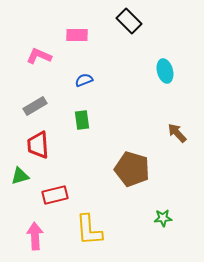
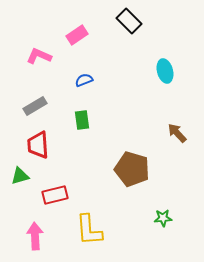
pink rectangle: rotated 35 degrees counterclockwise
